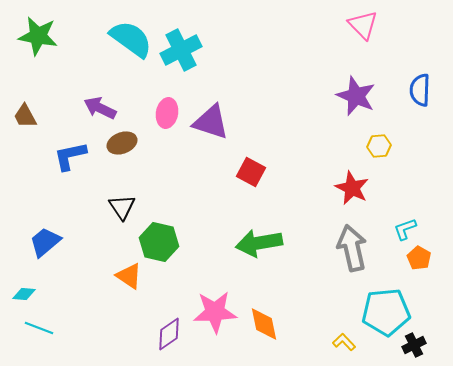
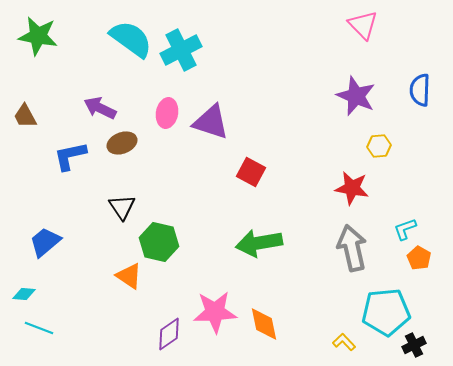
red star: rotated 16 degrees counterclockwise
